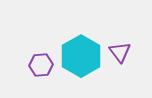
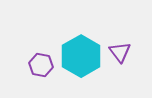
purple hexagon: rotated 15 degrees clockwise
